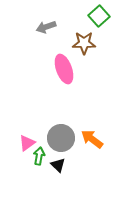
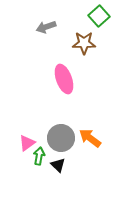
pink ellipse: moved 10 px down
orange arrow: moved 2 px left, 1 px up
